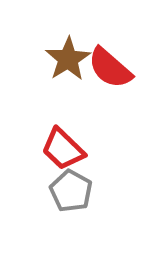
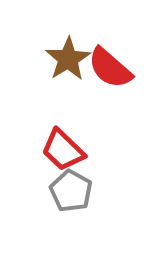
red trapezoid: moved 1 px down
